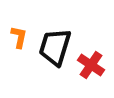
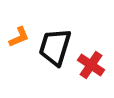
orange L-shape: rotated 55 degrees clockwise
